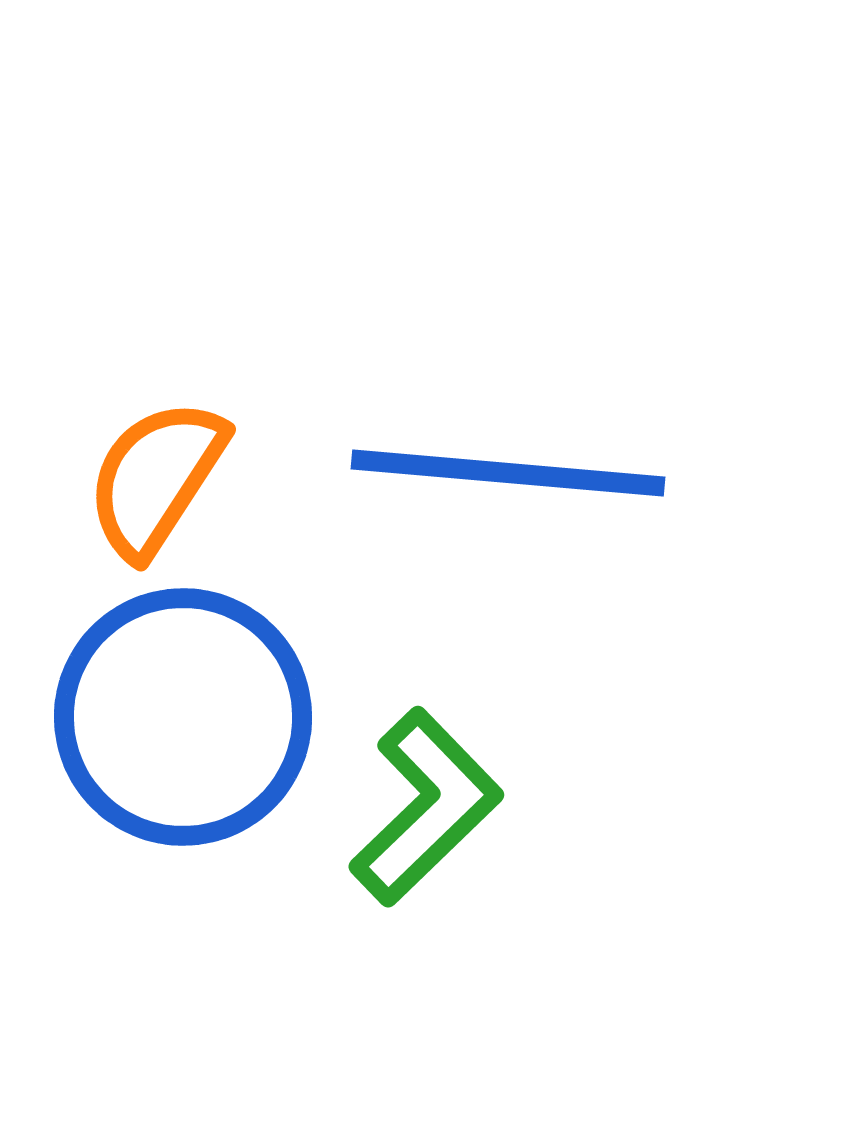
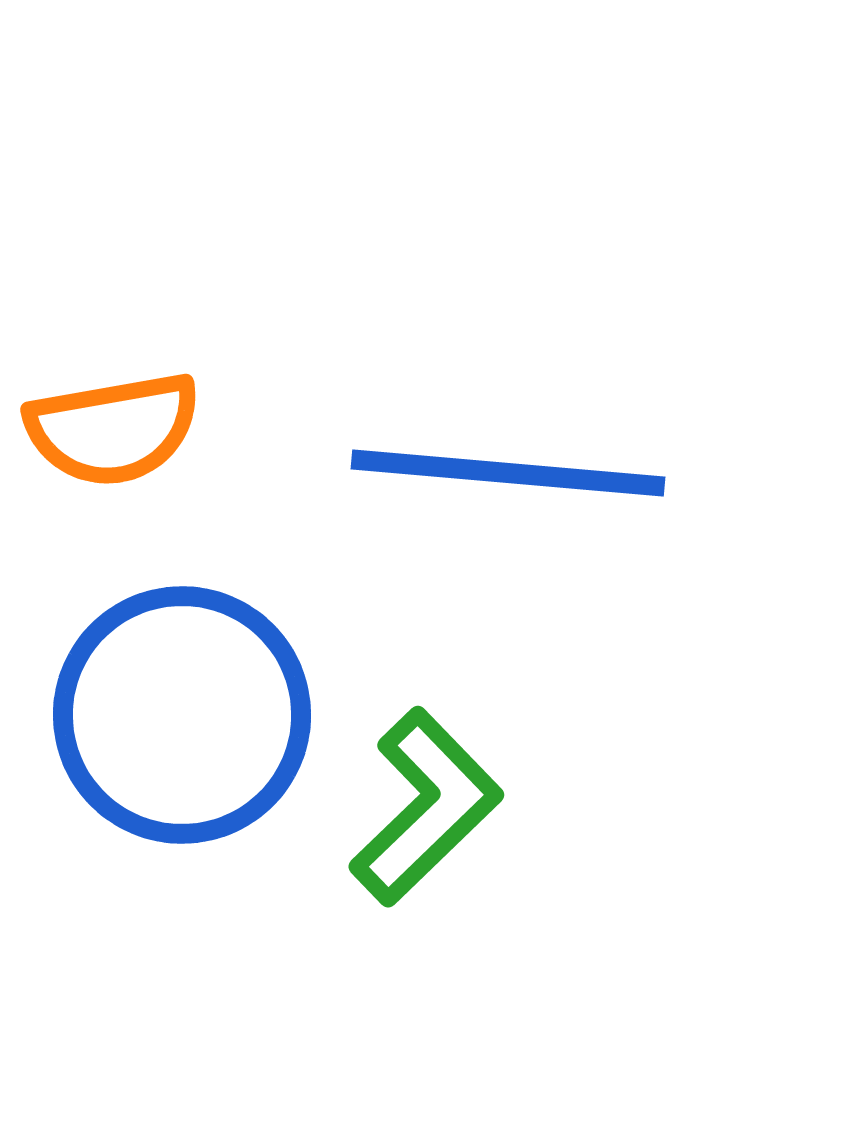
orange semicircle: moved 43 px left, 49 px up; rotated 133 degrees counterclockwise
blue circle: moved 1 px left, 2 px up
